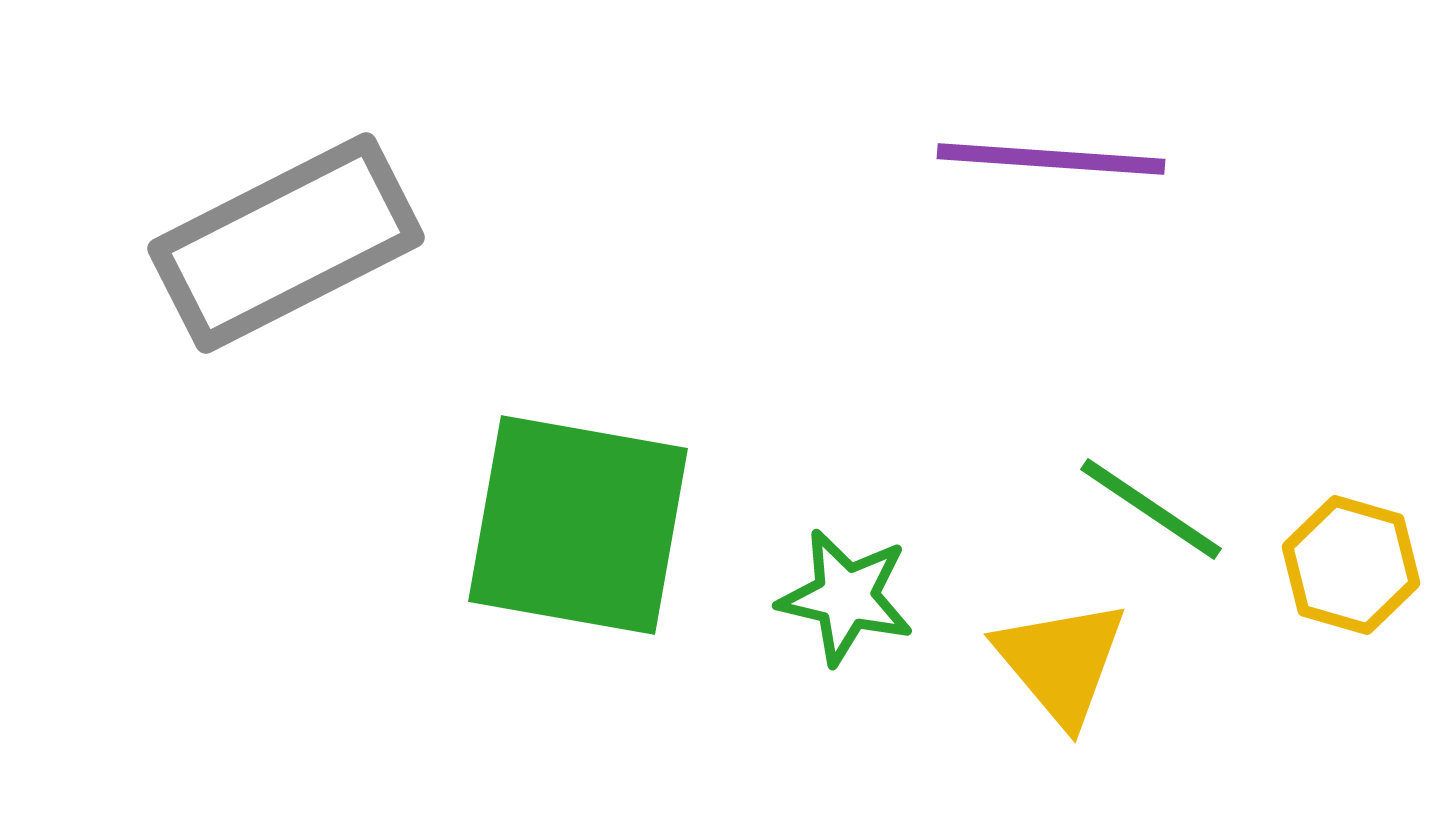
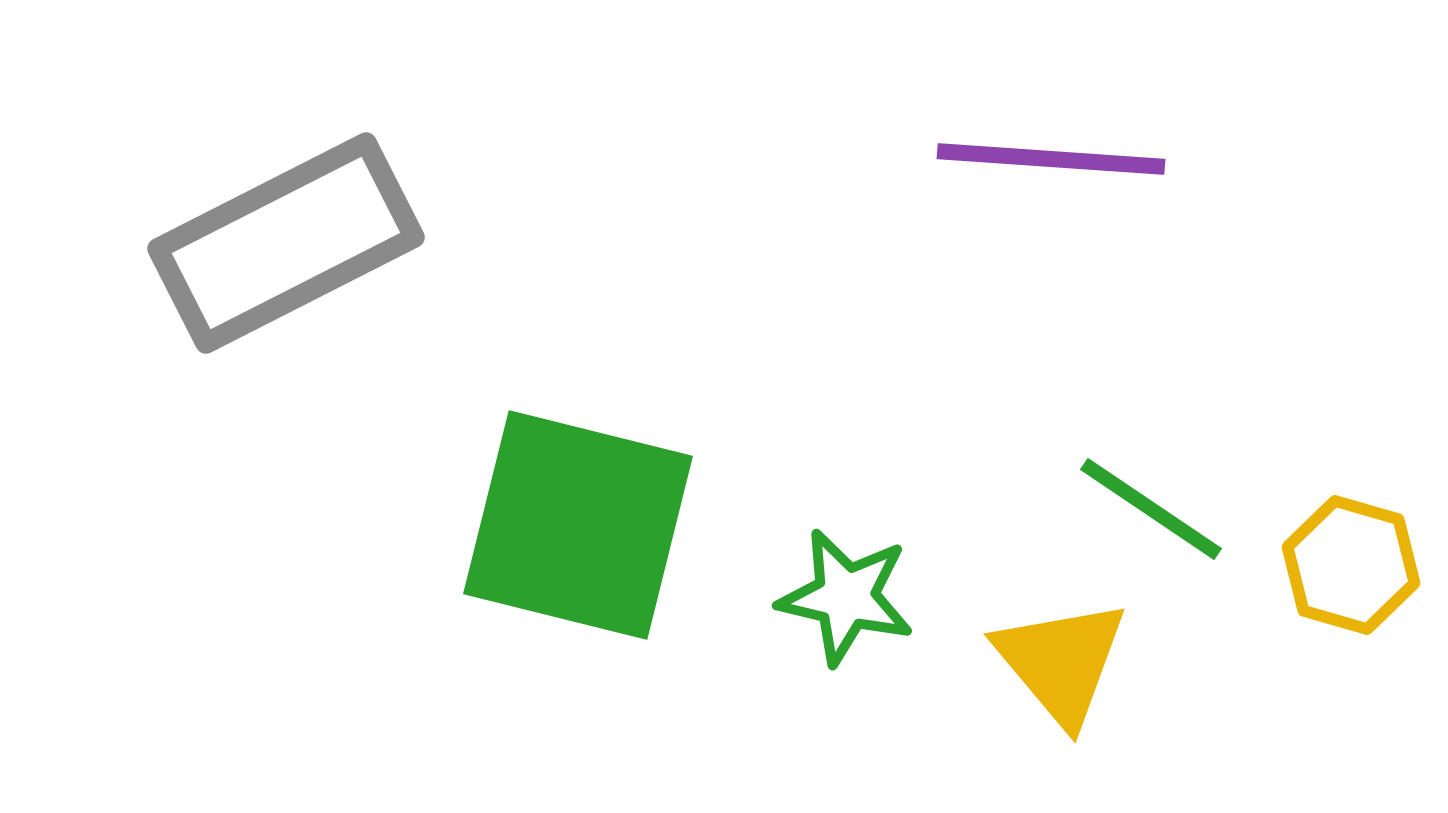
green square: rotated 4 degrees clockwise
